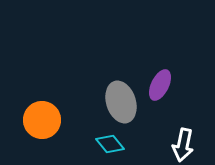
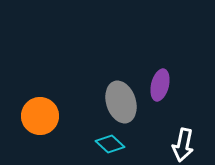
purple ellipse: rotated 12 degrees counterclockwise
orange circle: moved 2 px left, 4 px up
cyan diamond: rotated 8 degrees counterclockwise
